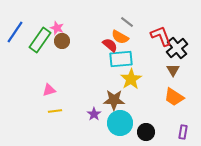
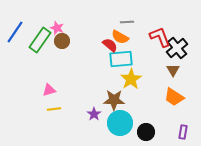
gray line: rotated 40 degrees counterclockwise
red L-shape: moved 1 px left, 1 px down
yellow line: moved 1 px left, 2 px up
